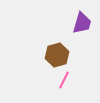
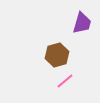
pink line: moved 1 px right, 1 px down; rotated 24 degrees clockwise
